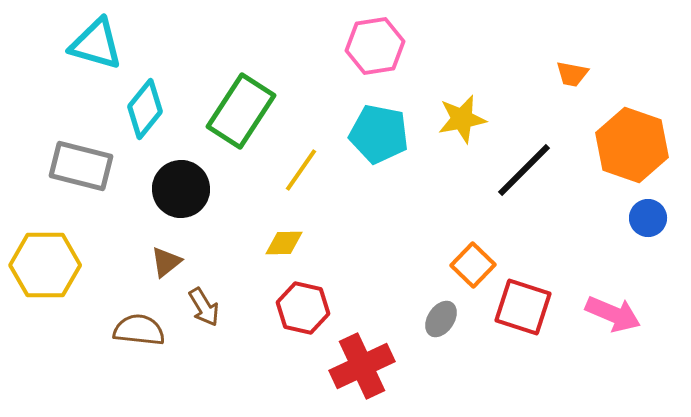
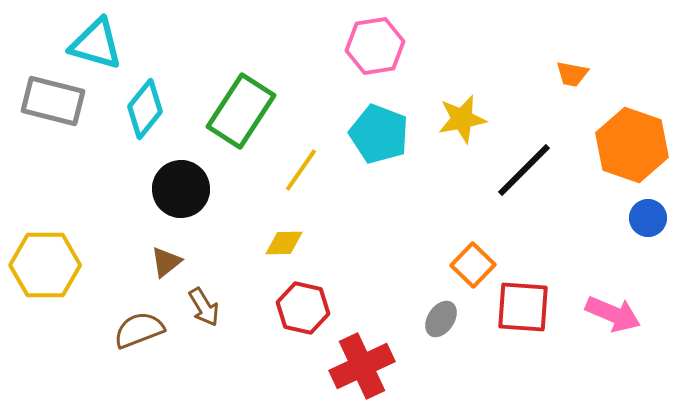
cyan pentagon: rotated 10 degrees clockwise
gray rectangle: moved 28 px left, 65 px up
red square: rotated 14 degrees counterclockwise
brown semicircle: rotated 27 degrees counterclockwise
